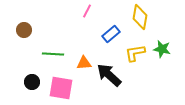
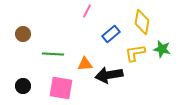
yellow diamond: moved 2 px right, 5 px down
brown circle: moved 1 px left, 4 px down
orange triangle: moved 1 px right, 1 px down
black arrow: rotated 52 degrees counterclockwise
black circle: moved 9 px left, 4 px down
